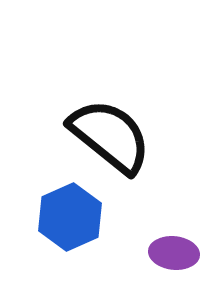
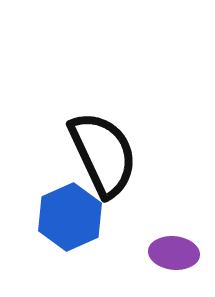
black semicircle: moved 7 px left, 18 px down; rotated 26 degrees clockwise
